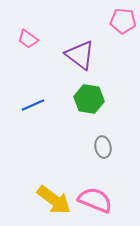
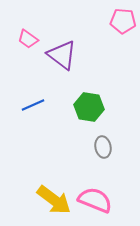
purple triangle: moved 18 px left
green hexagon: moved 8 px down
